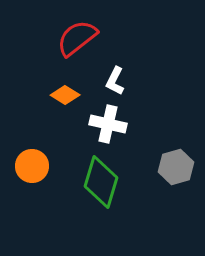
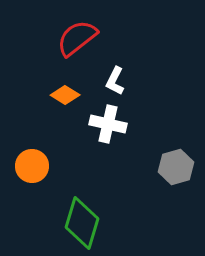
green diamond: moved 19 px left, 41 px down
